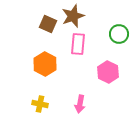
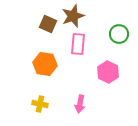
orange hexagon: rotated 20 degrees counterclockwise
